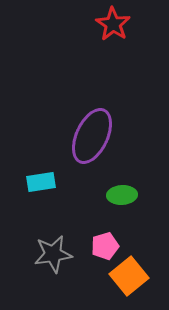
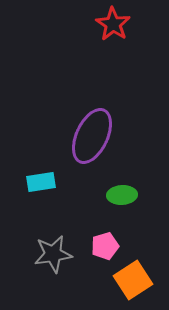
orange square: moved 4 px right, 4 px down; rotated 6 degrees clockwise
